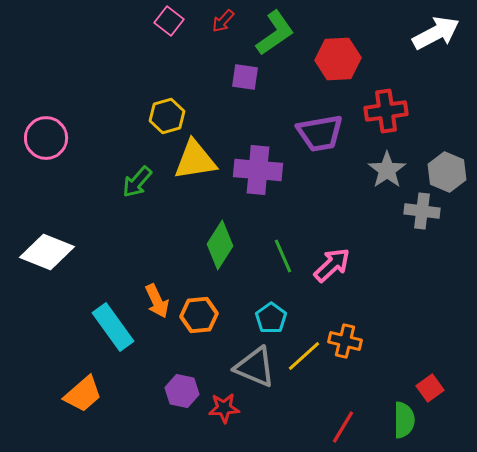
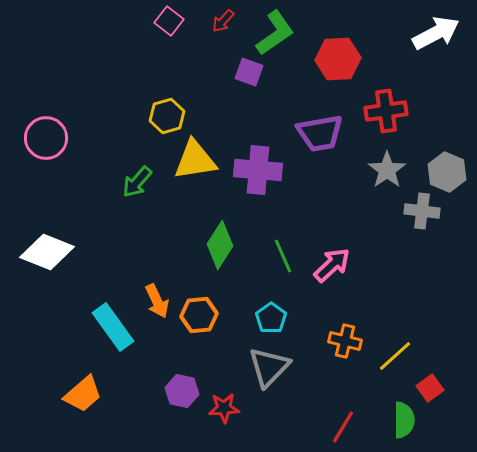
purple square: moved 4 px right, 5 px up; rotated 12 degrees clockwise
yellow line: moved 91 px right
gray triangle: moved 14 px right; rotated 51 degrees clockwise
